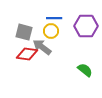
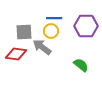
gray square: rotated 18 degrees counterclockwise
red diamond: moved 11 px left
green semicircle: moved 4 px left, 5 px up
